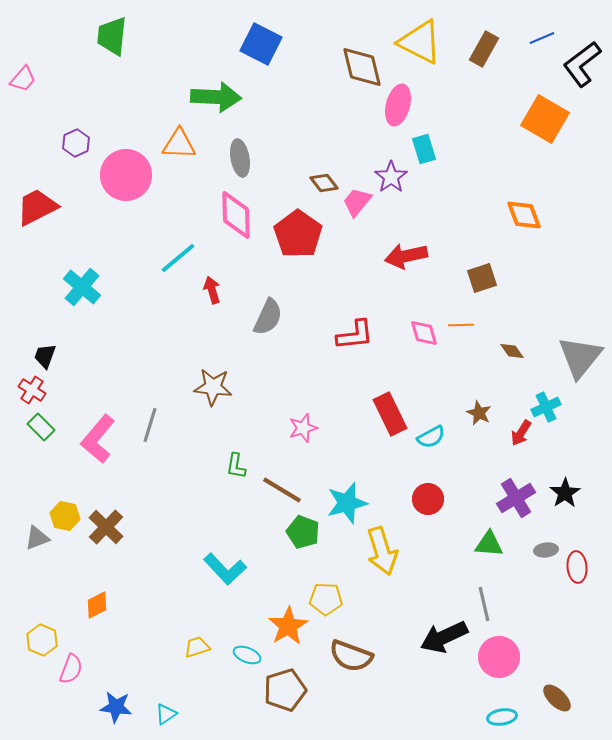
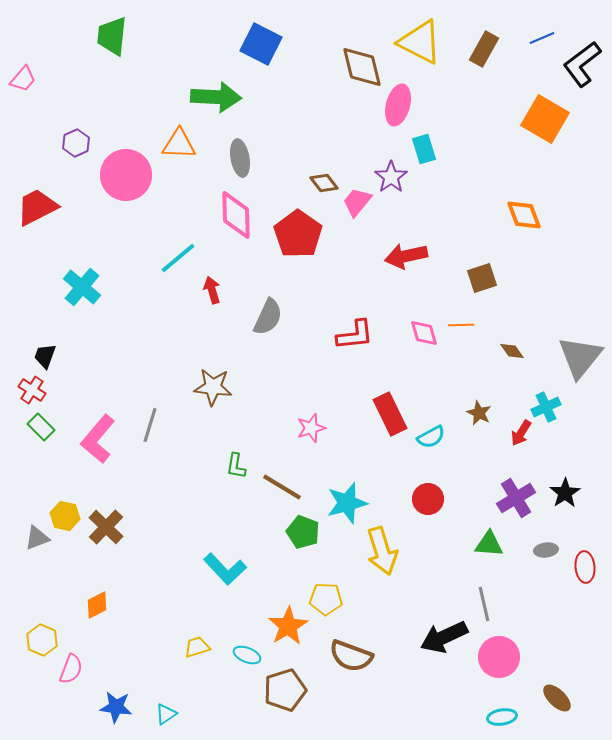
pink star at (303, 428): moved 8 px right
brown line at (282, 490): moved 3 px up
red ellipse at (577, 567): moved 8 px right
